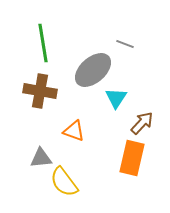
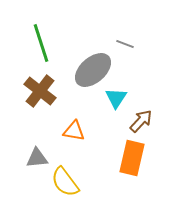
green line: moved 2 px left; rotated 9 degrees counterclockwise
brown cross: rotated 28 degrees clockwise
brown arrow: moved 1 px left, 2 px up
orange triangle: rotated 10 degrees counterclockwise
gray triangle: moved 4 px left
yellow semicircle: moved 1 px right
